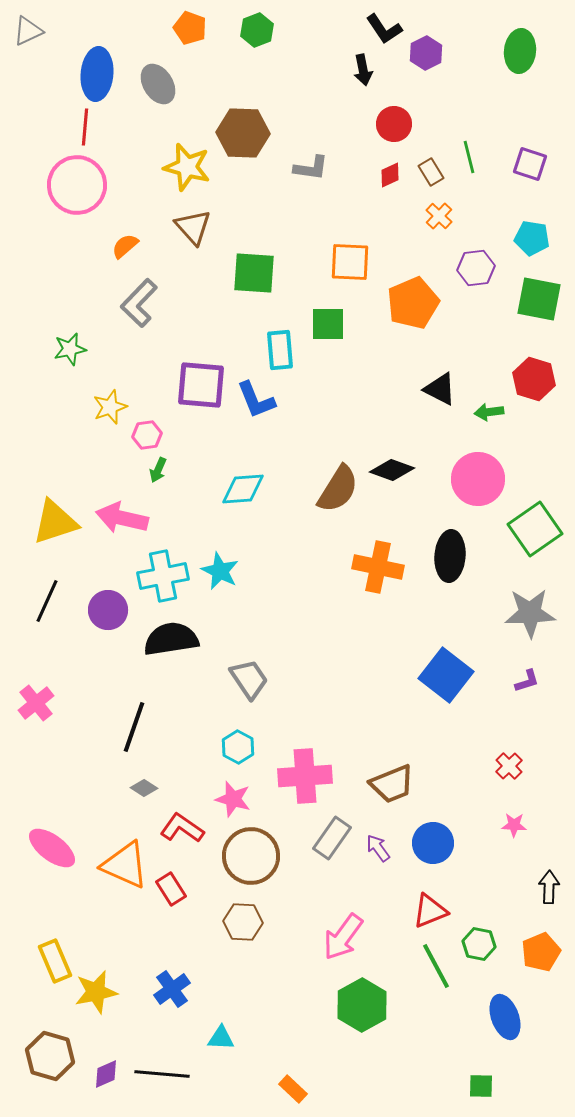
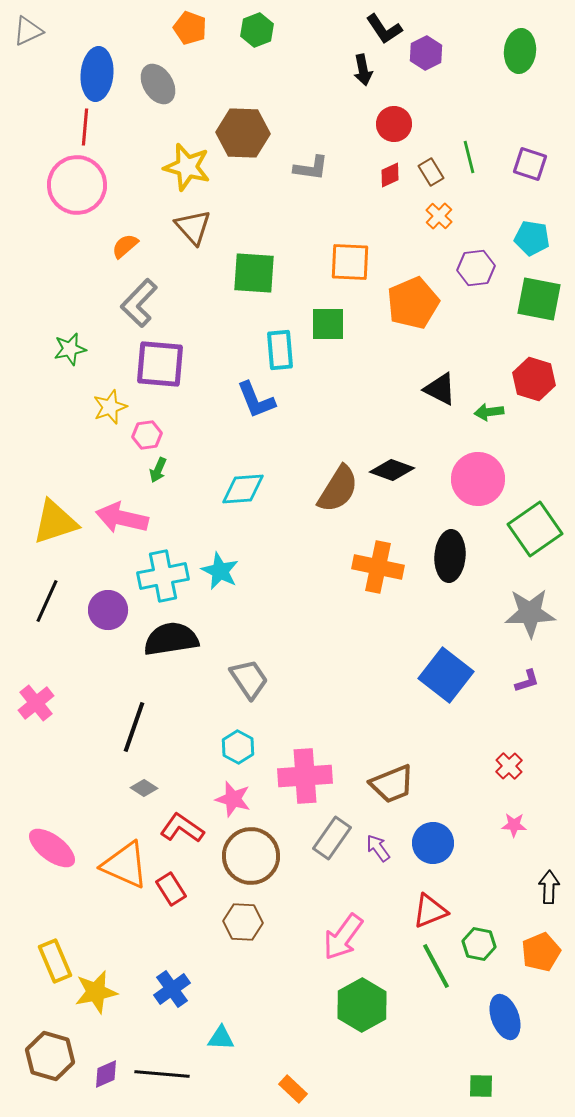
purple square at (201, 385): moved 41 px left, 21 px up
